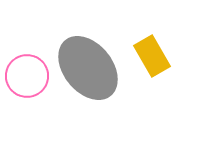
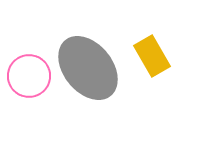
pink circle: moved 2 px right
